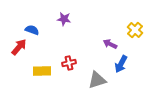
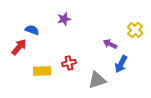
purple star: rotated 24 degrees counterclockwise
